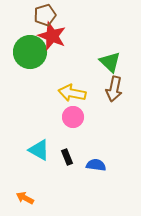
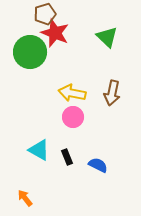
brown pentagon: moved 1 px up
red star: moved 3 px right, 3 px up
green triangle: moved 3 px left, 25 px up
brown arrow: moved 2 px left, 4 px down
blue semicircle: moved 2 px right; rotated 18 degrees clockwise
orange arrow: rotated 24 degrees clockwise
